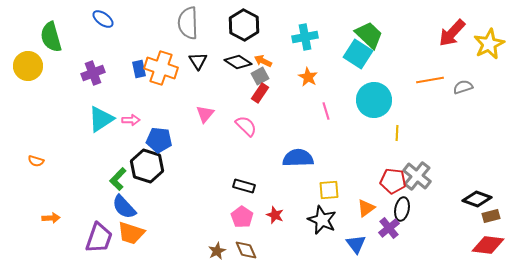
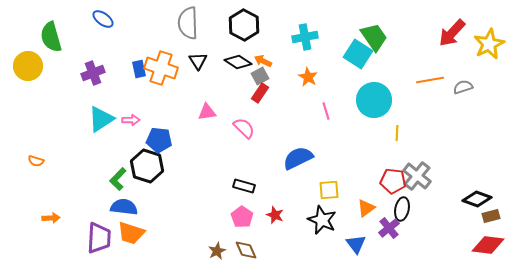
green trapezoid at (369, 35): moved 5 px right, 2 px down; rotated 12 degrees clockwise
pink triangle at (205, 114): moved 2 px right, 2 px up; rotated 42 degrees clockwise
pink semicircle at (246, 126): moved 2 px left, 2 px down
blue semicircle at (298, 158): rotated 24 degrees counterclockwise
blue semicircle at (124, 207): rotated 140 degrees clockwise
purple trapezoid at (99, 238): rotated 16 degrees counterclockwise
